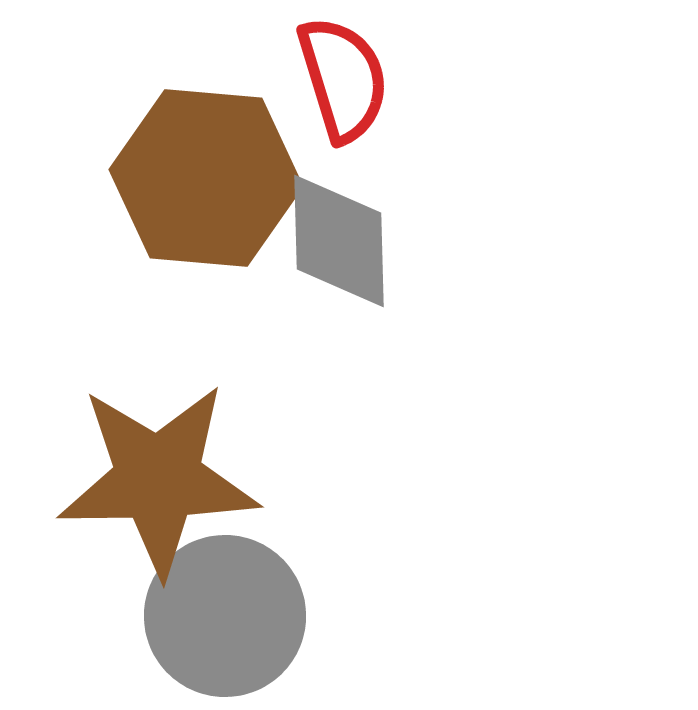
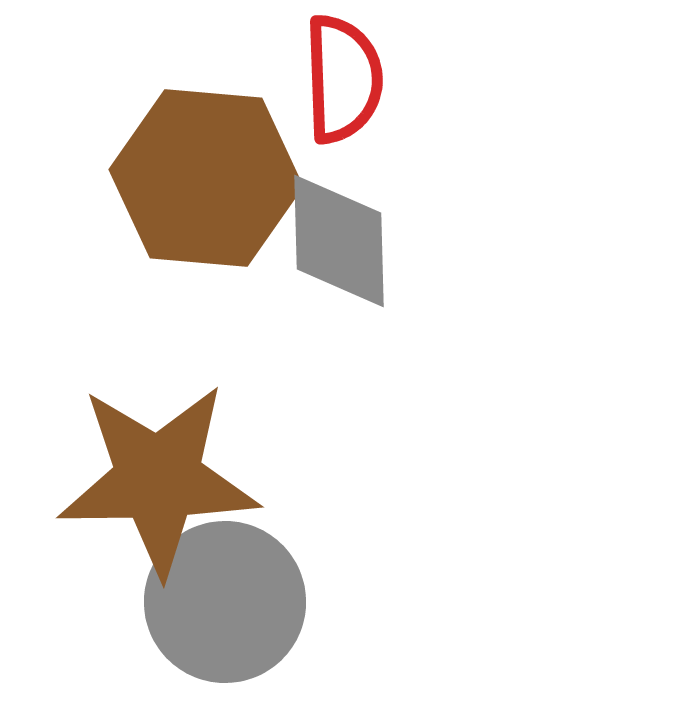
red semicircle: rotated 15 degrees clockwise
gray circle: moved 14 px up
